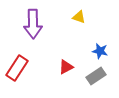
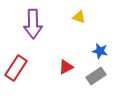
red rectangle: moved 1 px left
